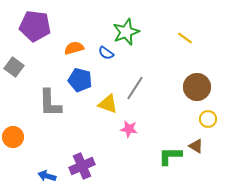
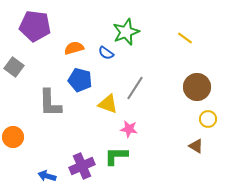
green L-shape: moved 54 px left
